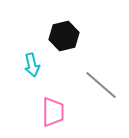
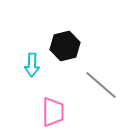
black hexagon: moved 1 px right, 10 px down
cyan arrow: rotated 15 degrees clockwise
